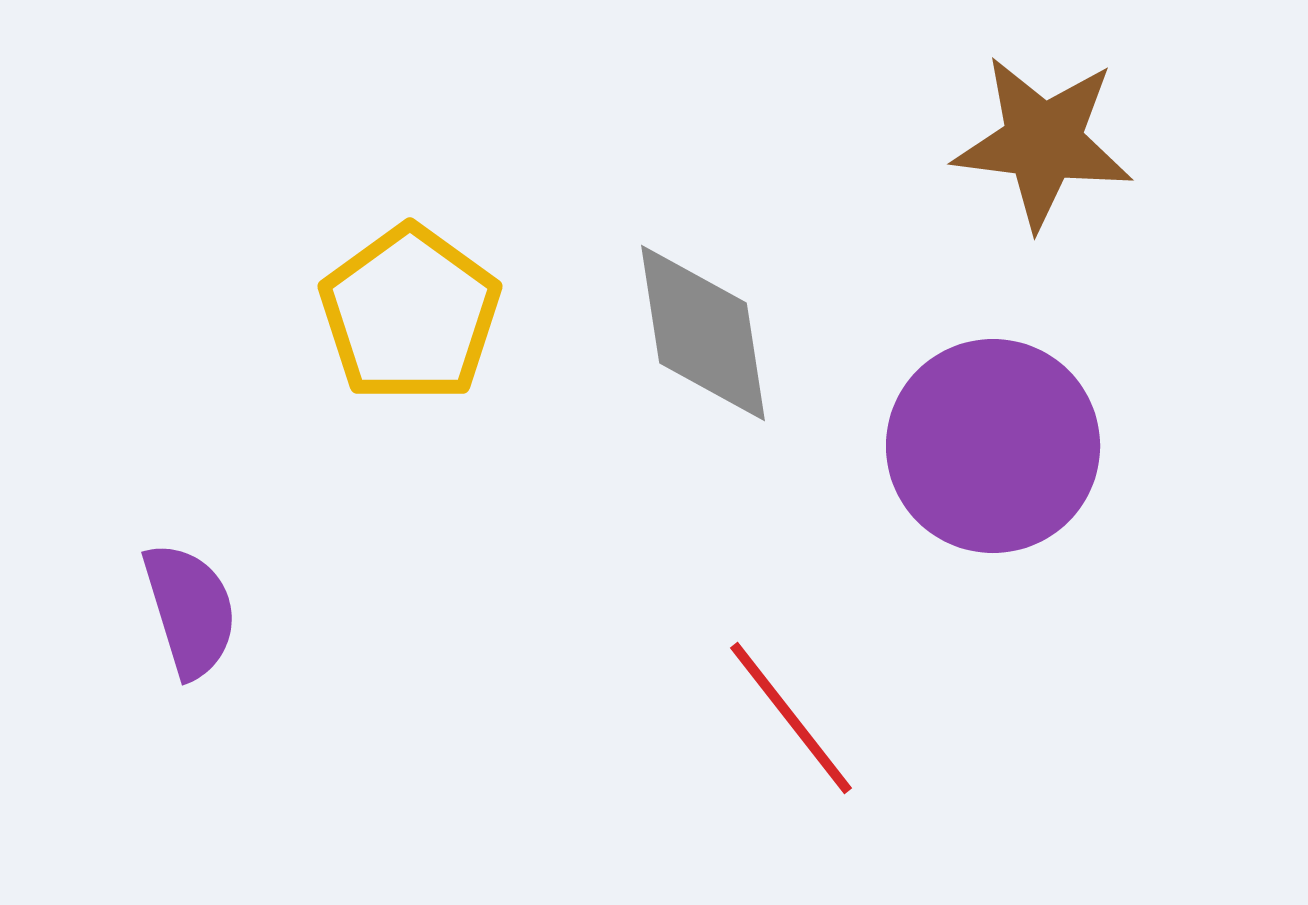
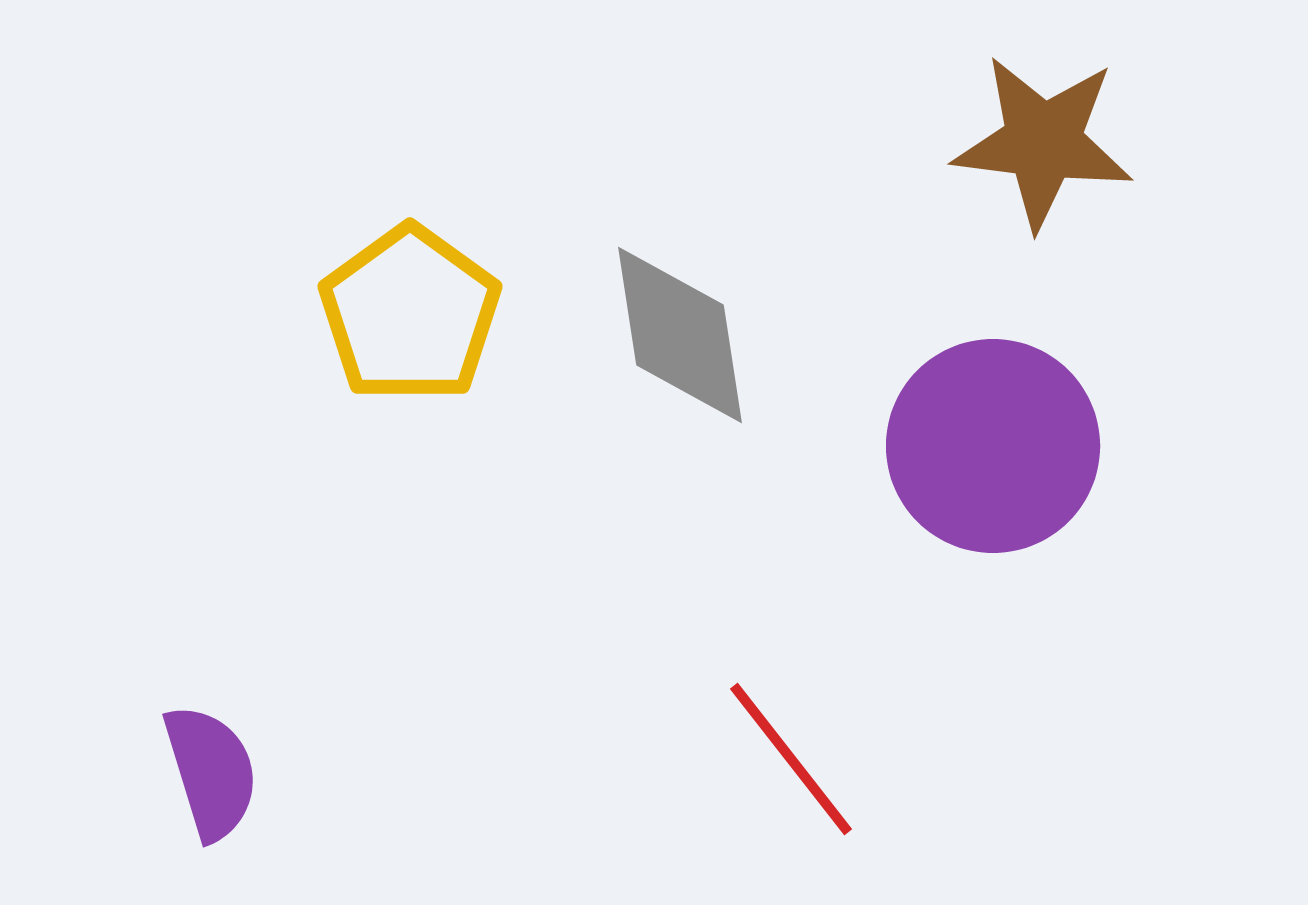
gray diamond: moved 23 px left, 2 px down
purple semicircle: moved 21 px right, 162 px down
red line: moved 41 px down
